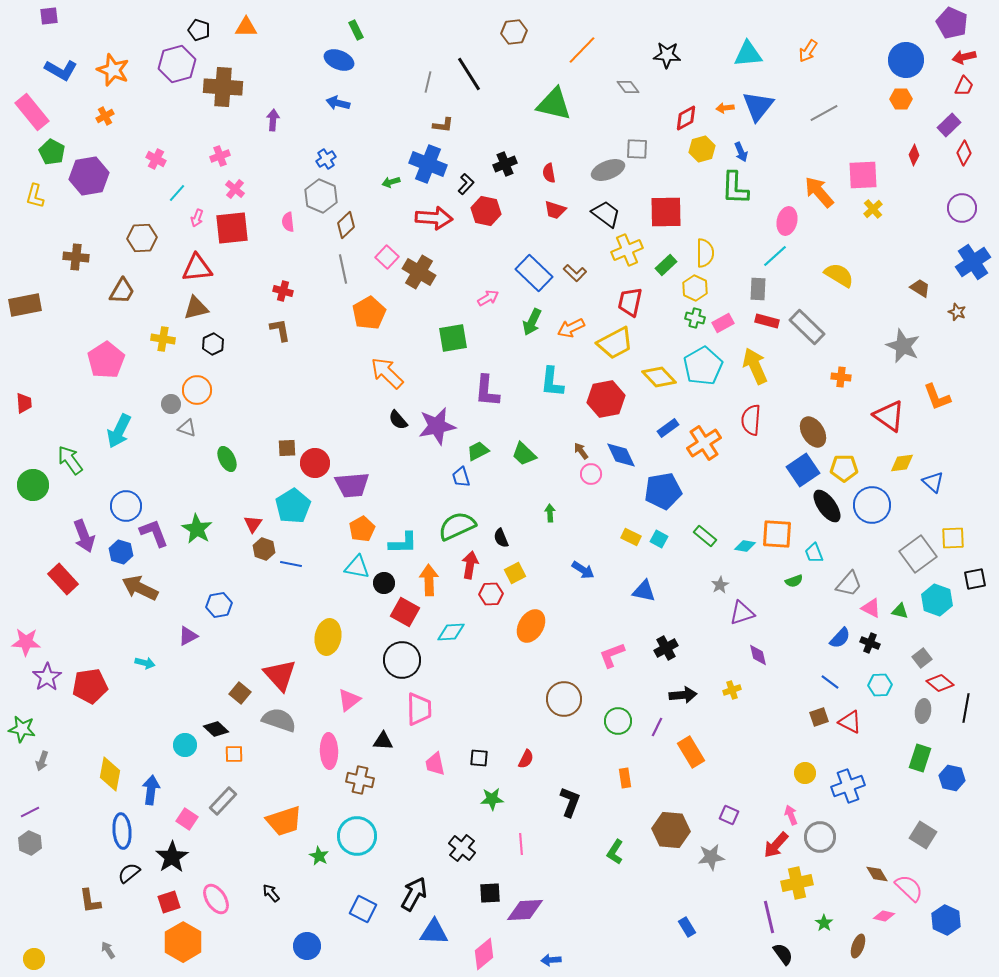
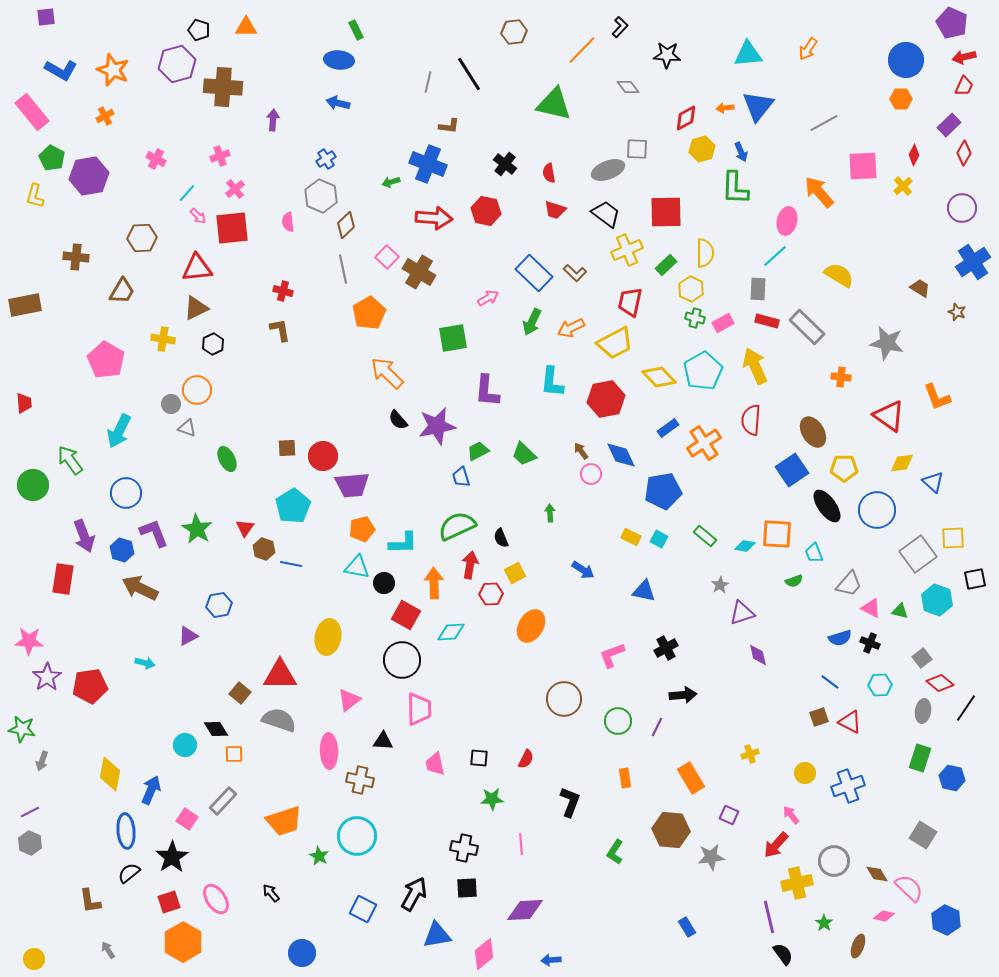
purple square at (49, 16): moved 3 px left, 1 px down
orange arrow at (808, 51): moved 2 px up
blue ellipse at (339, 60): rotated 16 degrees counterclockwise
gray line at (824, 113): moved 10 px down
brown L-shape at (443, 125): moved 6 px right, 1 px down
green pentagon at (52, 152): moved 6 px down
black cross at (505, 164): rotated 30 degrees counterclockwise
pink square at (863, 175): moved 9 px up
black L-shape at (466, 184): moved 154 px right, 157 px up
pink cross at (235, 189): rotated 12 degrees clockwise
cyan line at (177, 193): moved 10 px right
yellow cross at (873, 209): moved 30 px right, 23 px up
pink arrow at (197, 218): moved 1 px right, 2 px up; rotated 66 degrees counterclockwise
yellow hexagon at (695, 288): moved 4 px left, 1 px down
brown triangle at (196, 308): rotated 12 degrees counterclockwise
gray star at (903, 346): moved 16 px left, 3 px up; rotated 12 degrees counterclockwise
pink pentagon at (106, 360): rotated 9 degrees counterclockwise
cyan pentagon at (703, 366): moved 5 px down
red circle at (315, 463): moved 8 px right, 7 px up
blue square at (803, 470): moved 11 px left
blue circle at (872, 505): moved 5 px right, 5 px down
blue circle at (126, 506): moved 13 px up
red triangle at (253, 524): moved 8 px left, 4 px down
orange pentagon at (362, 529): rotated 15 degrees clockwise
blue hexagon at (121, 552): moved 1 px right, 2 px up
red rectangle at (63, 579): rotated 52 degrees clockwise
orange arrow at (429, 580): moved 5 px right, 3 px down
red square at (405, 612): moved 1 px right, 3 px down
blue semicircle at (840, 638): rotated 30 degrees clockwise
pink star at (26, 642): moved 3 px right, 1 px up
red triangle at (280, 675): rotated 48 degrees counterclockwise
yellow cross at (732, 690): moved 18 px right, 64 px down
black line at (966, 708): rotated 24 degrees clockwise
black diamond at (216, 729): rotated 15 degrees clockwise
orange rectangle at (691, 752): moved 26 px down
blue arrow at (151, 790): rotated 16 degrees clockwise
pink arrow at (791, 815): rotated 18 degrees counterclockwise
blue ellipse at (122, 831): moved 4 px right
gray circle at (820, 837): moved 14 px right, 24 px down
black cross at (462, 848): moved 2 px right; rotated 28 degrees counterclockwise
black square at (490, 893): moved 23 px left, 5 px up
blue triangle at (434, 932): moved 3 px right, 3 px down; rotated 12 degrees counterclockwise
blue circle at (307, 946): moved 5 px left, 7 px down
